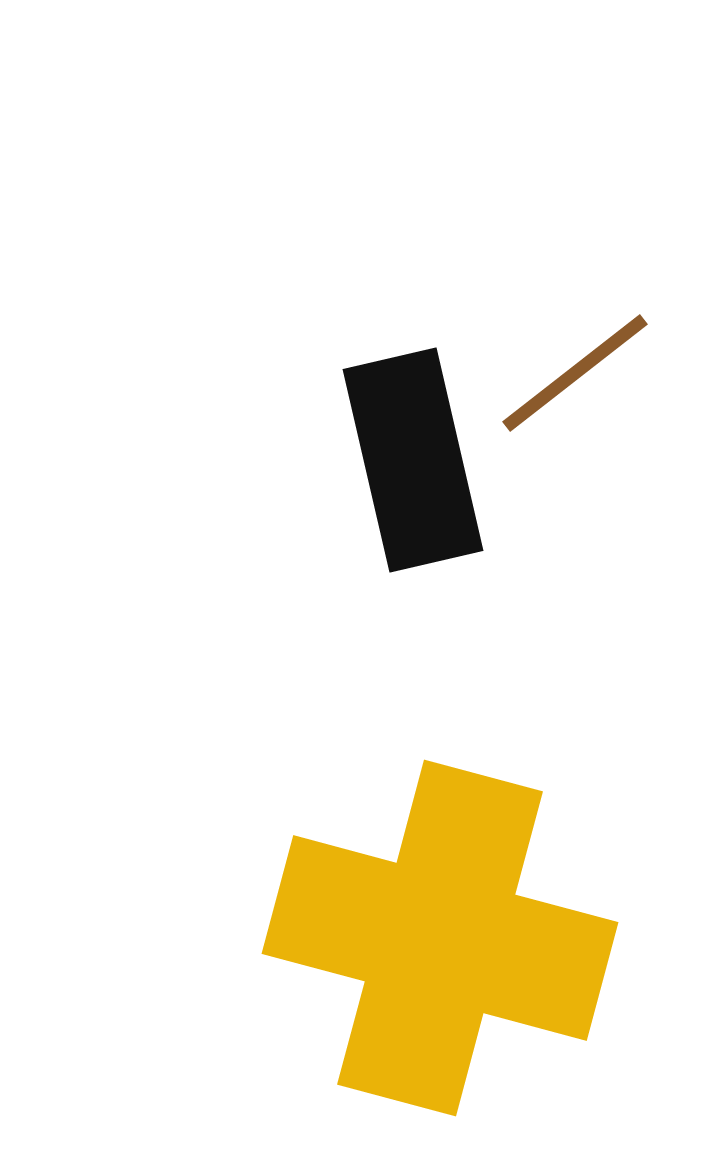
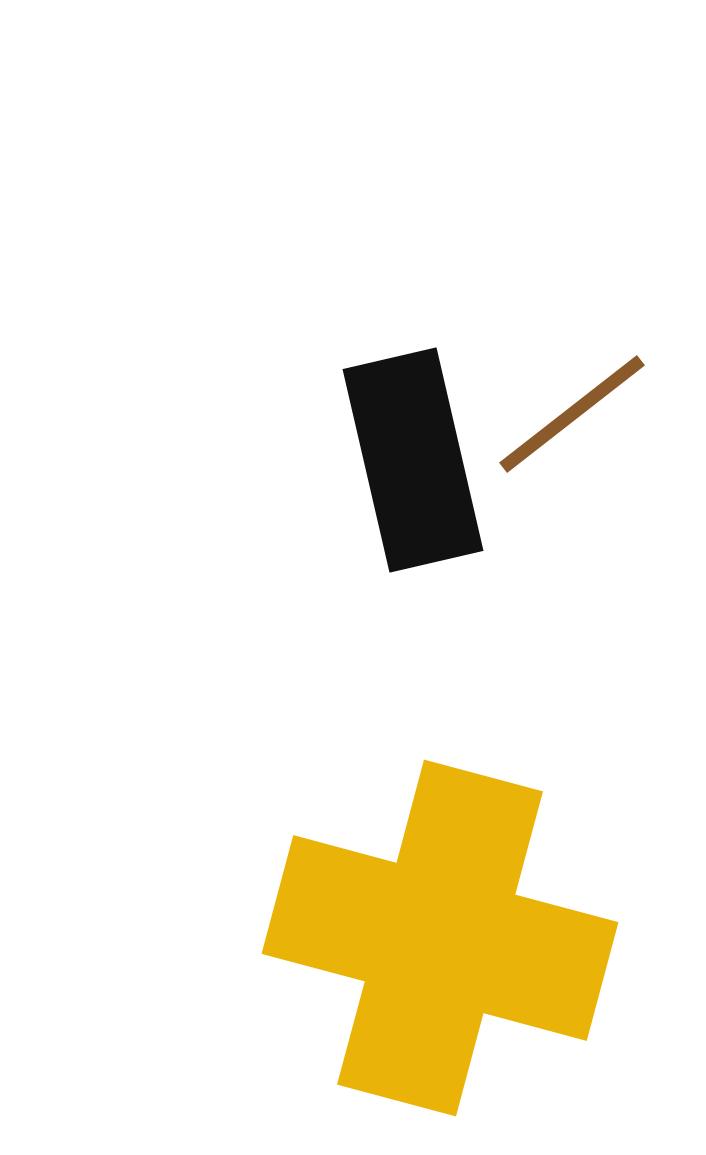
brown line: moved 3 px left, 41 px down
